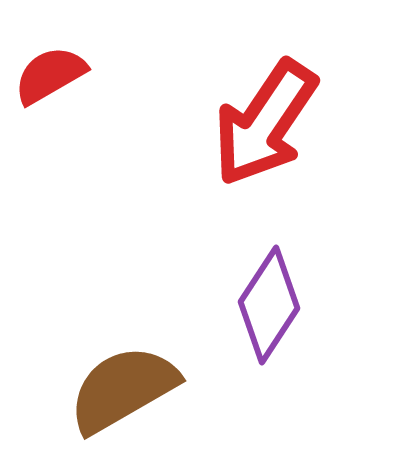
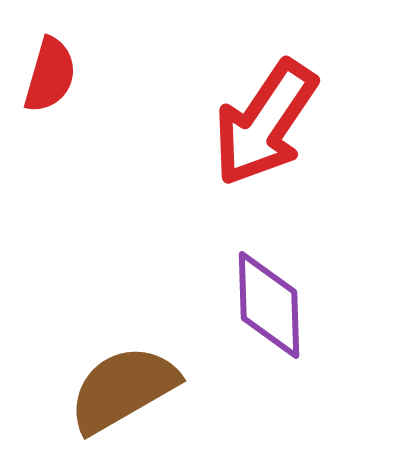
red semicircle: rotated 136 degrees clockwise
purple diamond: rotated 35 degrees counterclockwise
